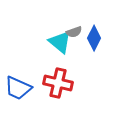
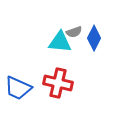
cyan triangle: rotated 35 degrees counterclockwise
